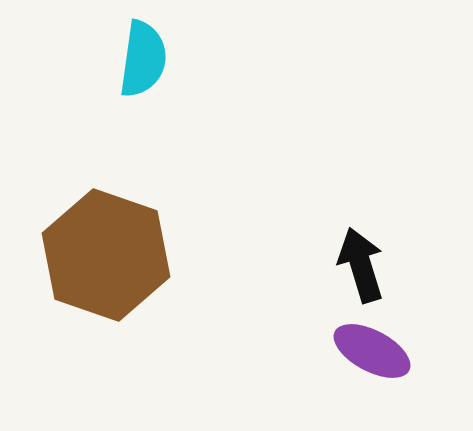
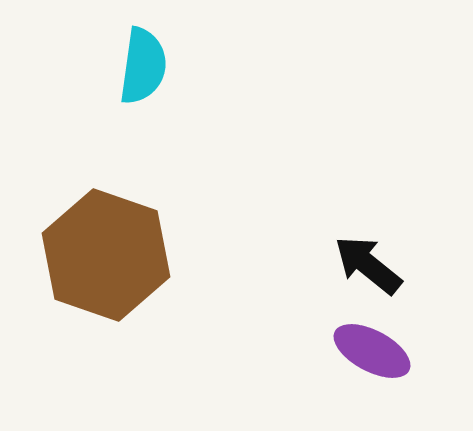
cyan semicircle: moved 7 px down
black arrow: moved 7 px right; rotated 34 degrees counterclockwise
